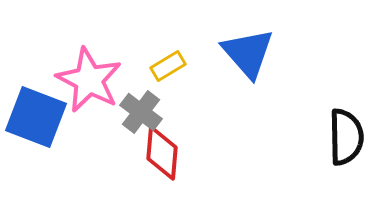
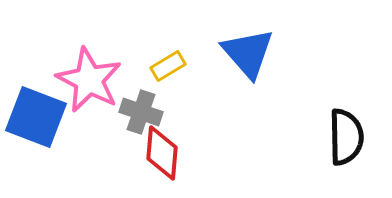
gray cross: rotated 18 degrees counterclockwise
